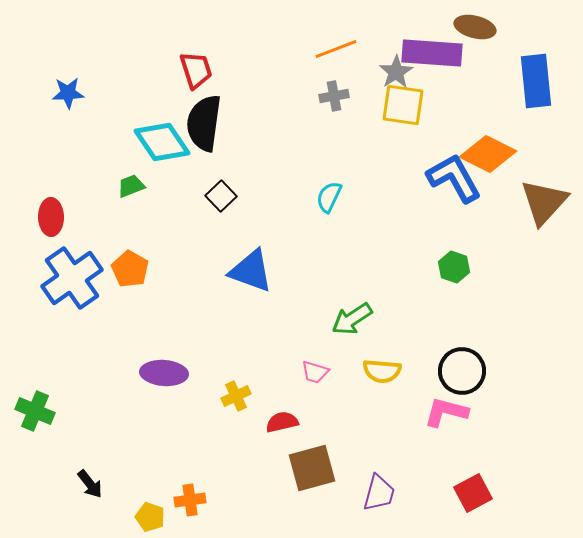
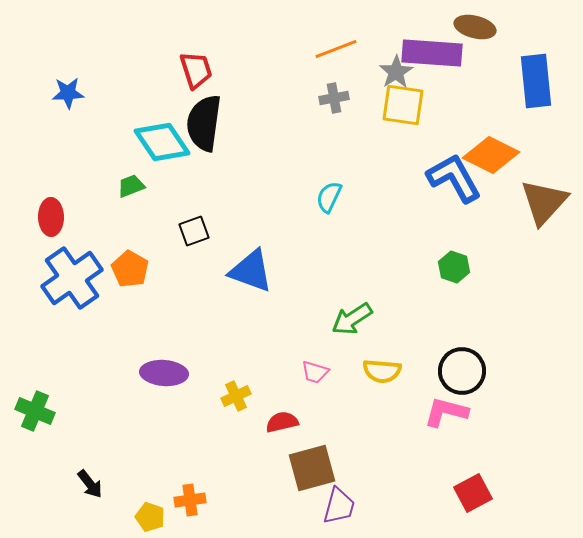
gray cross: moved 2 px down
orange diamond: moved 3 px right, 1 px down
black square: moved 27 px left, 35 px down; rotated 24 degrees clockwise
purple trapezoid: moved 40 px left, 13 px down
